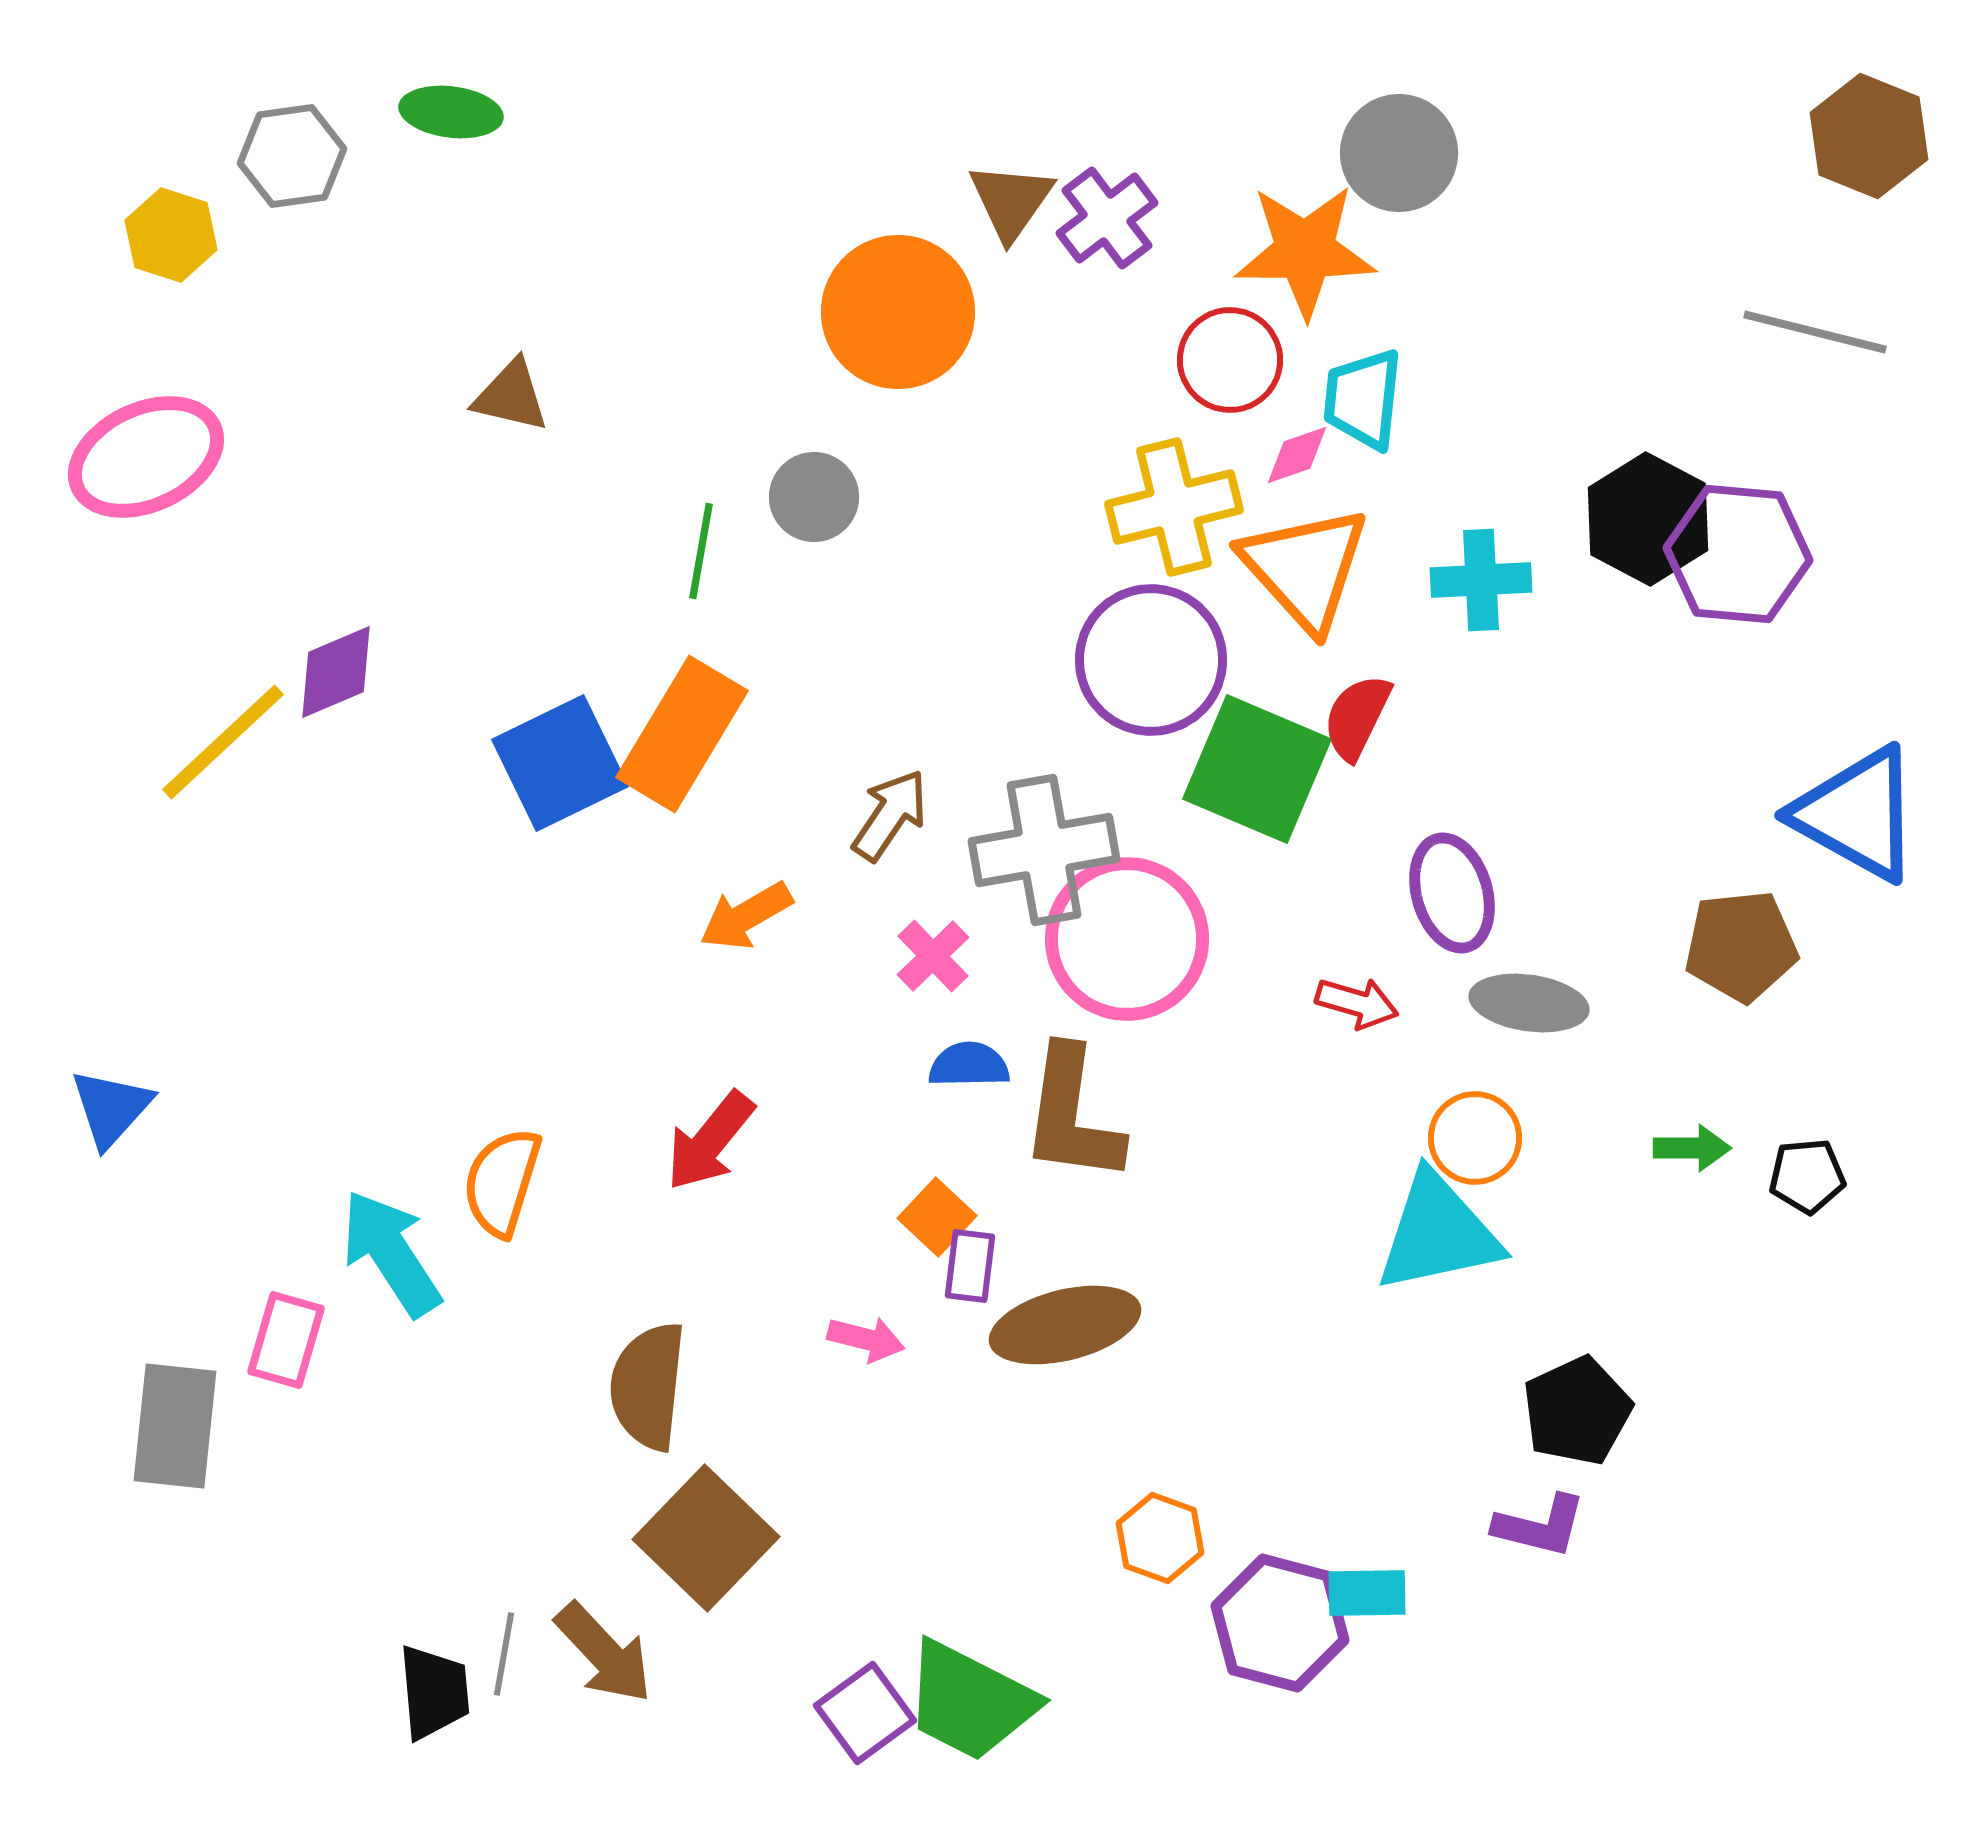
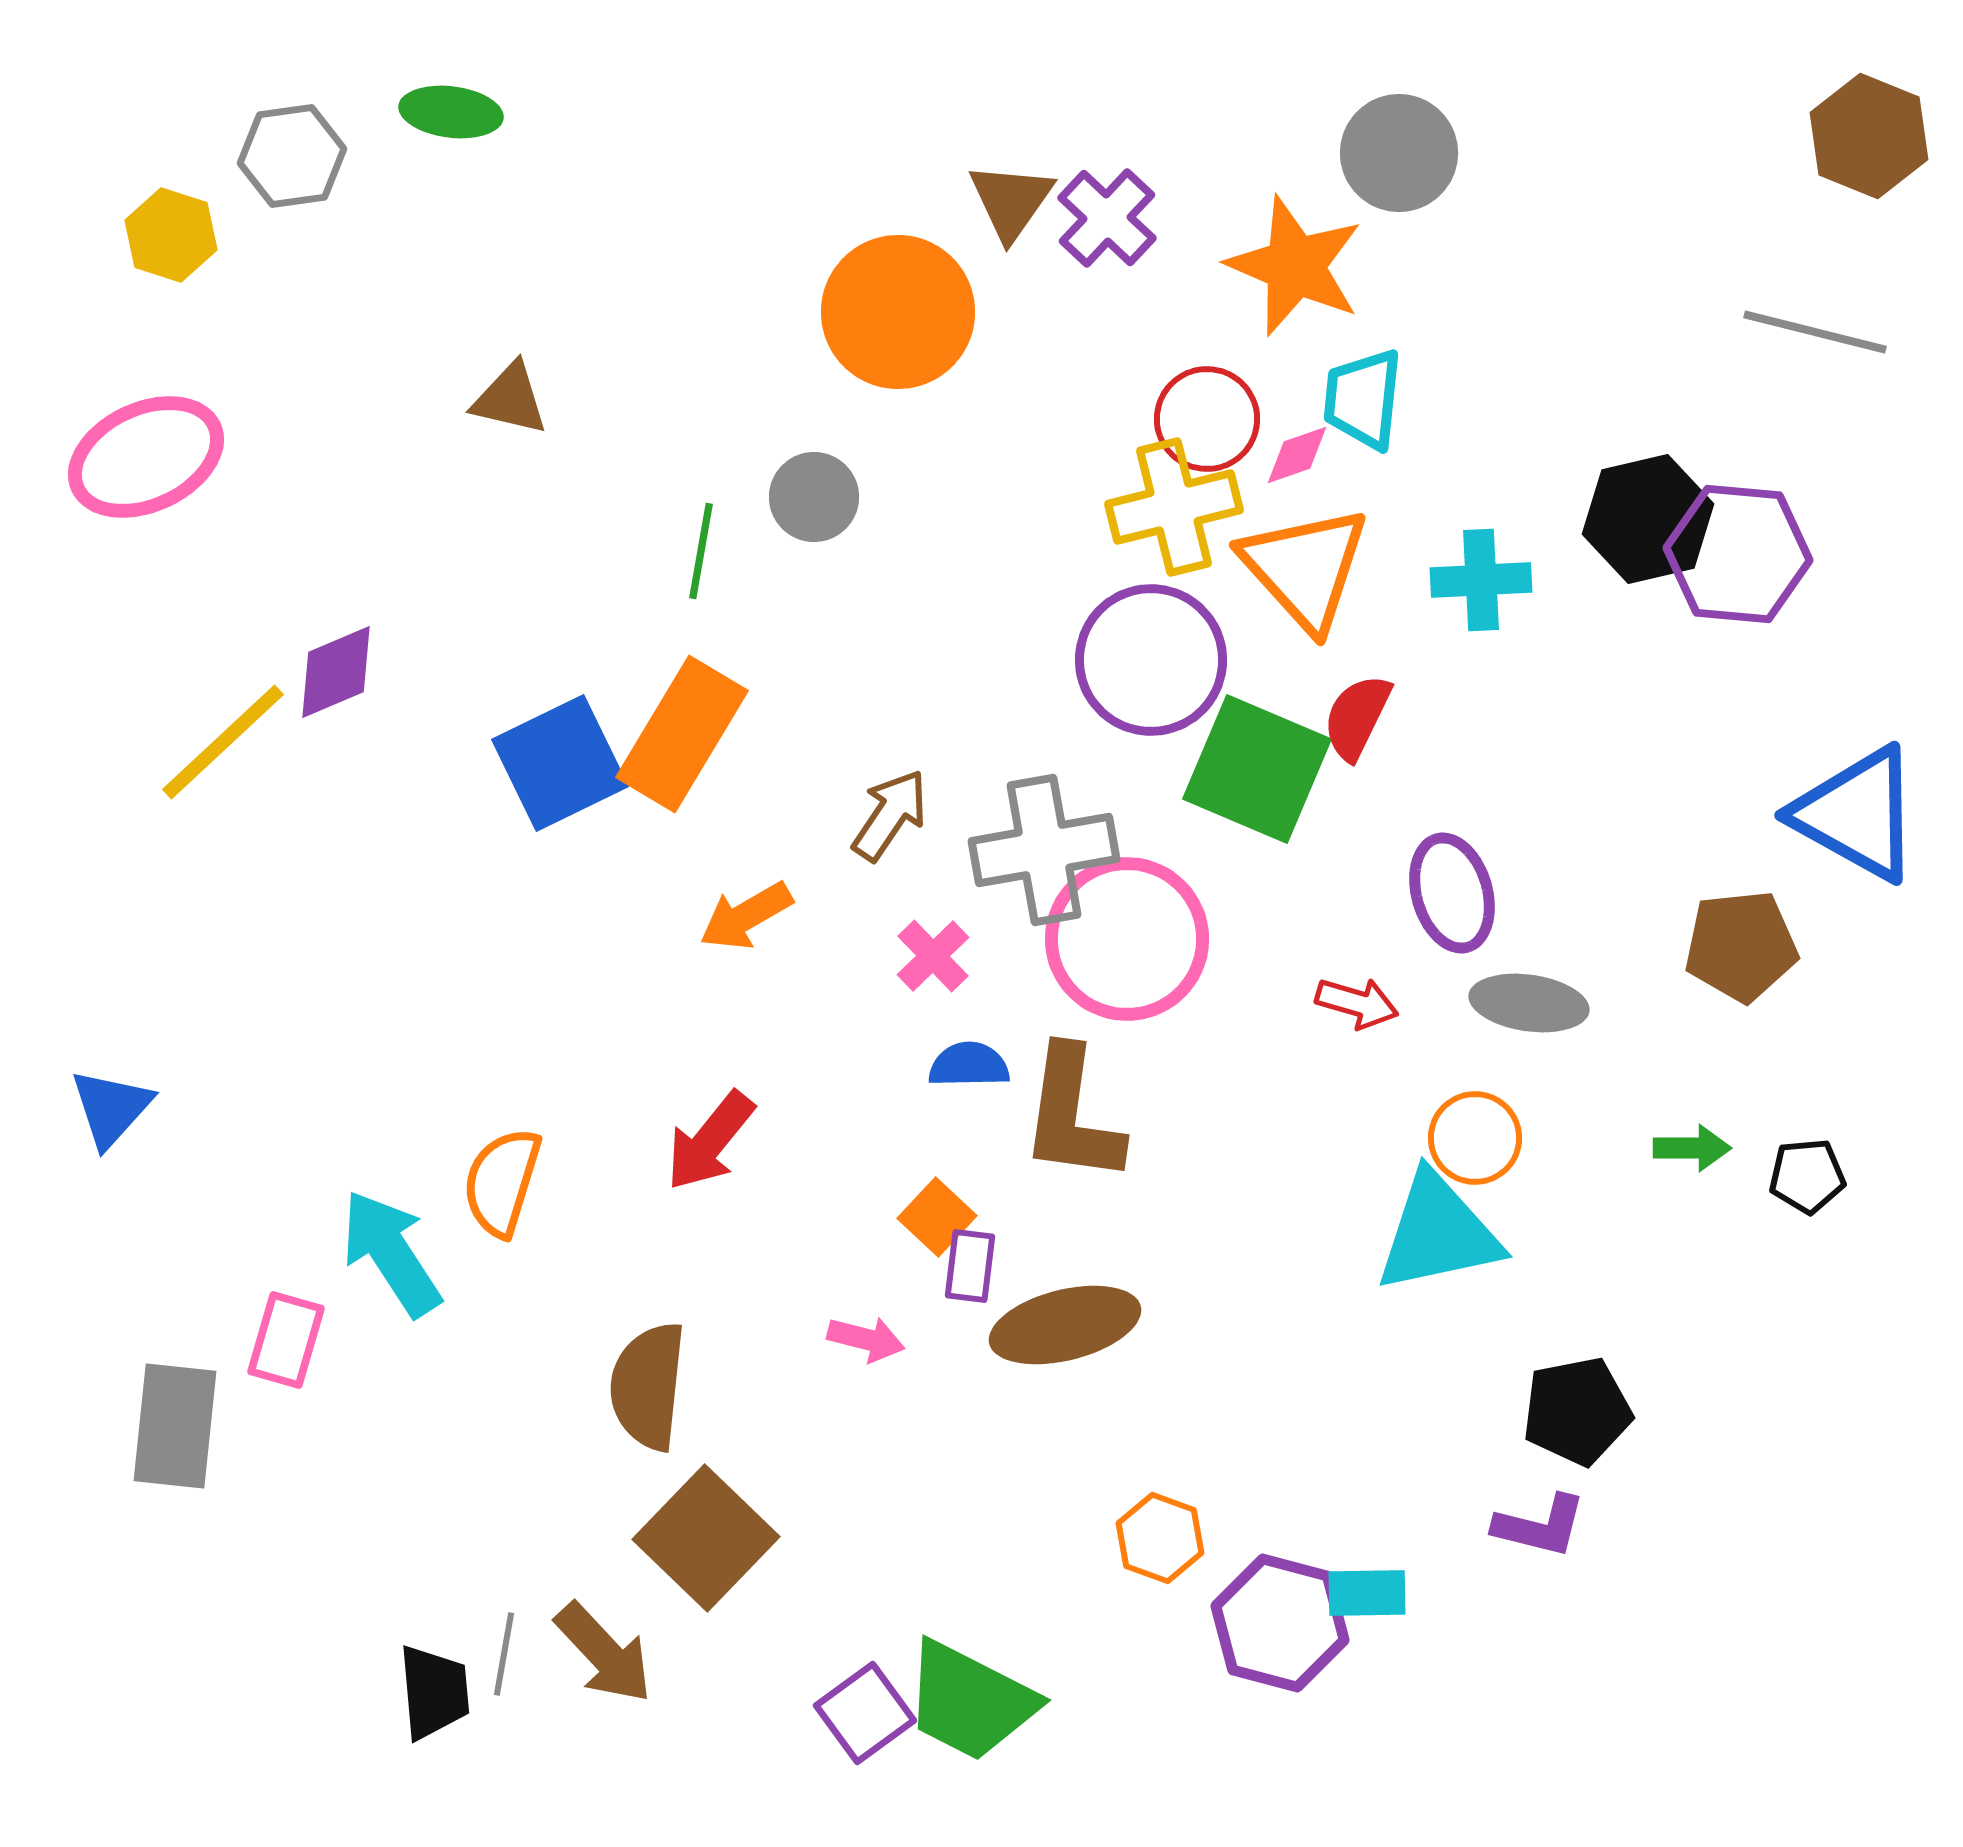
purple cross at (1107, 218): rotated 10 degrees counterclockwise
orange star at (1305, 251): moved 10 px left, 15 px down; rotated 23 degrees clockwise
red circle at (1230, 360): moved 23 px left, 59 px down
brown triangle at (511, 396): moved 1 px left, 3 px down
black hexagon at (1648, 519): rotated 19 degrees clockwise
black pentagon at (1577, 1411): rotated 14 degrees clockwise
